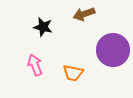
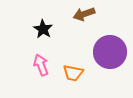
black star: moved 2 px down; rotated 18 degrees clockwise
purple circle: moved 3 px left, 2 px down
pink arrow: moved 6 px right
